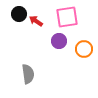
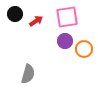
black circle: moved 4 px left
red arrow: rotated 112 degrees clockwise
purple circle: moved 6 px right
gray semicircle: rotated 24 degrees clockwise
